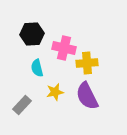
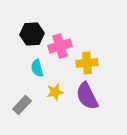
pink cross: moved 4 px left, 2 px up; rotated 30 degrees counterclockwise
